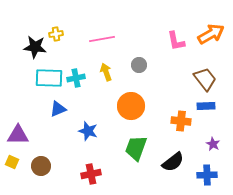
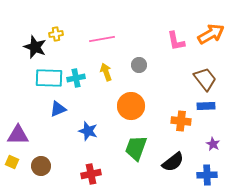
black star: rotated 15 degrees clockwise
